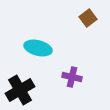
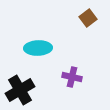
cyan ellipse: rotated 16 degrees counterclockwise
